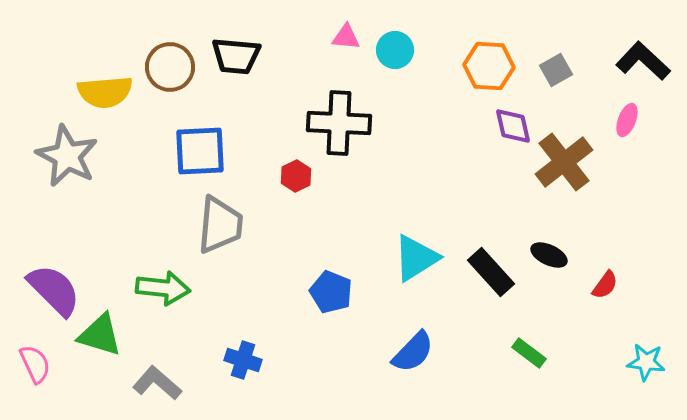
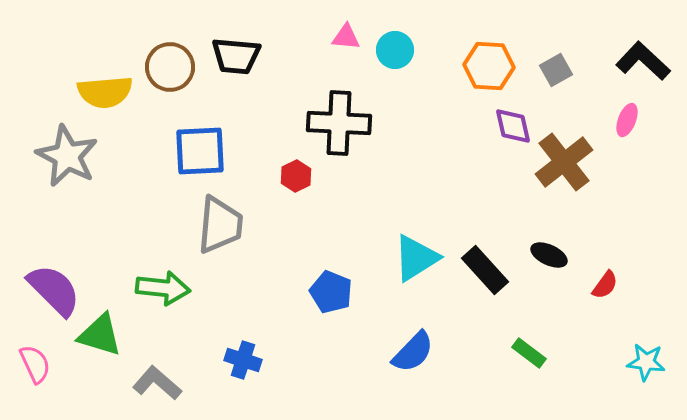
black rectangle: moved 6 px left, 2 px up
